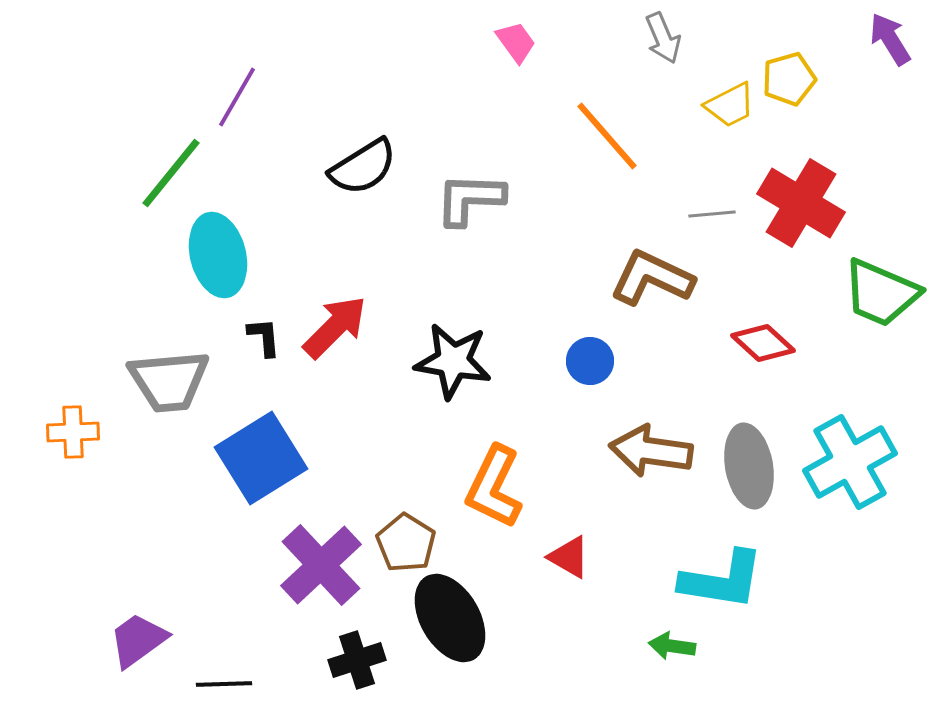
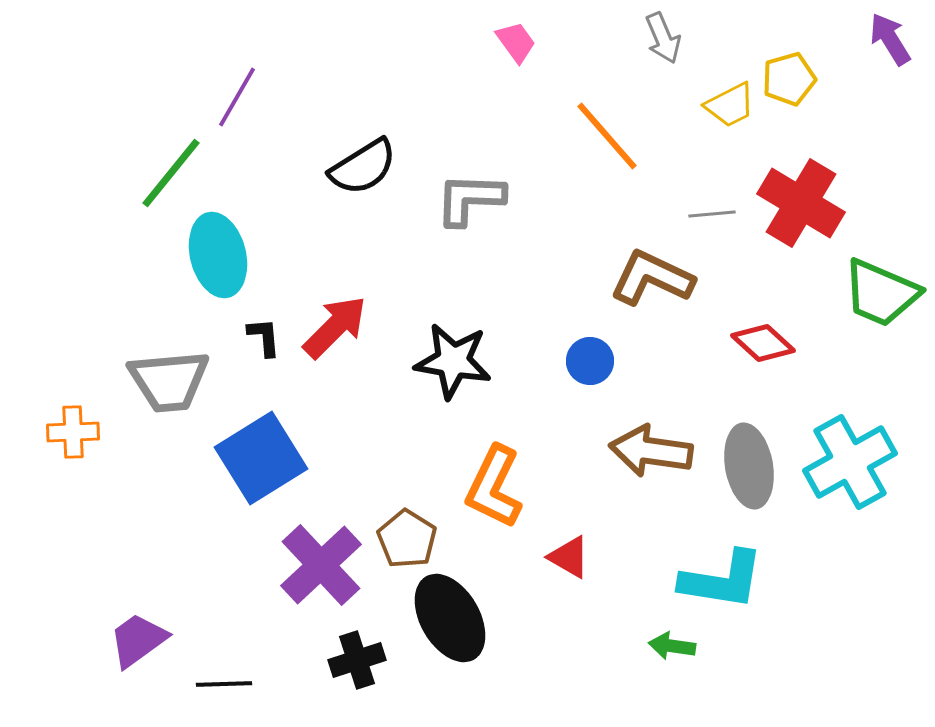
brown pentagon: moved 1 px right, 4 px up
